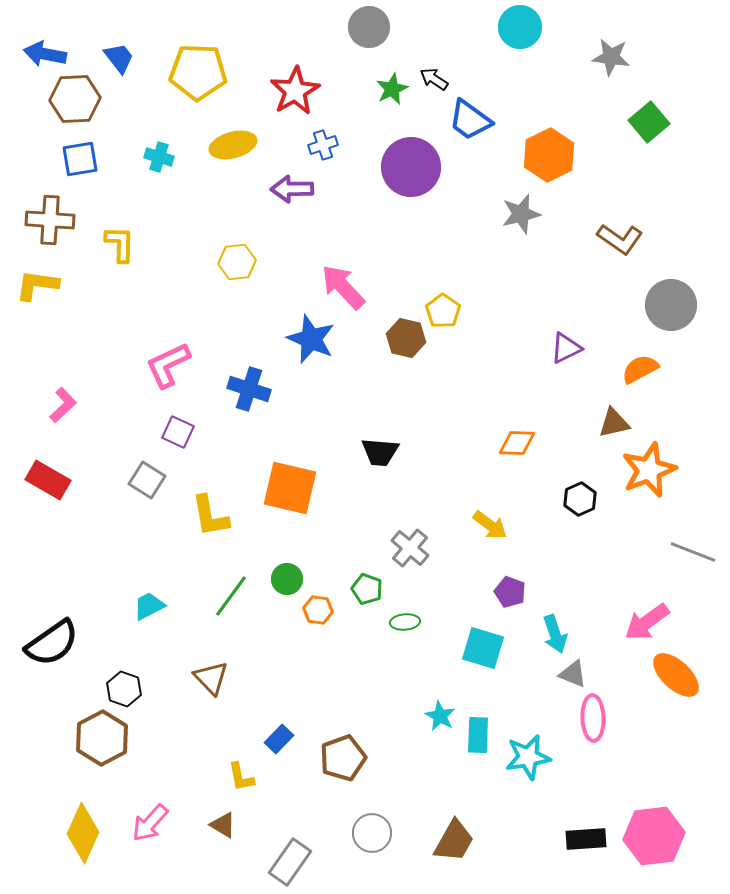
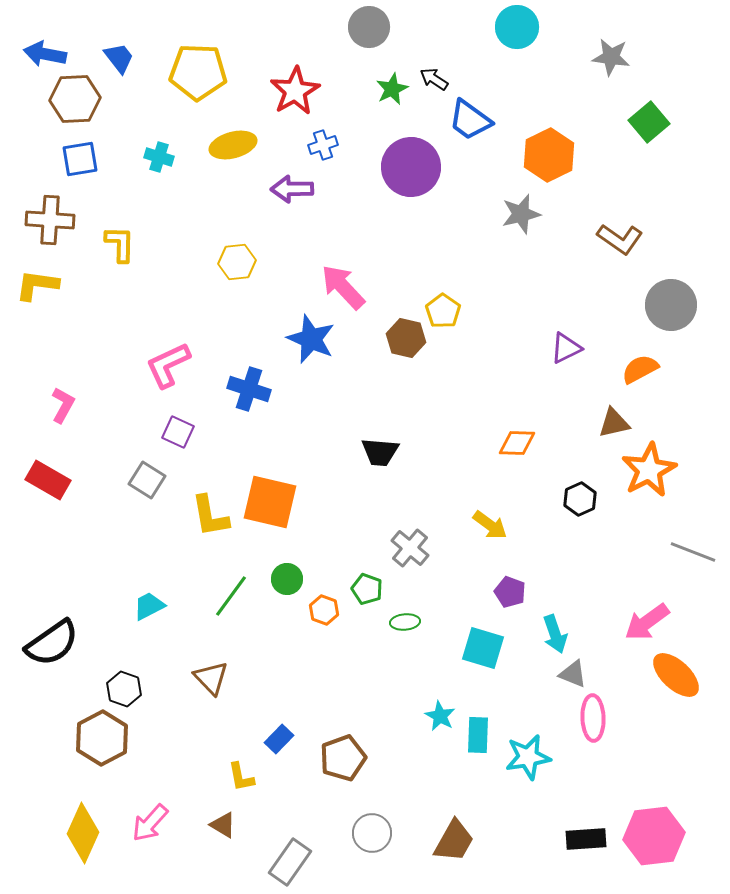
cyan circle at (520, 27): moved 3 px left
pink L-shape at (63, 405): rotated 18 degrees counterclockwise
orange star at (649, 470): rotated 6 degrees counterclockwise
orange square at (290, 488): moved 20 px left, 14 px down
orange hexagon at (318, 610): moved 6 px right; rotated 12 degrees clockwise
